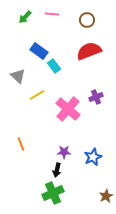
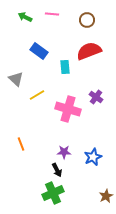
green arrow: rotated 72 degrees clockwise
cyan rectangle: moved 11 px right, 1 px down; rotated 32 degrees clockwise
gray triangle: moved 2 px left, 3 px down
purple cross: rotated 32 degrees counterclockwise
pink cross: rotated 25 degrees counterclockwise
black arrow: rotated 40 degrees counterclockwise
